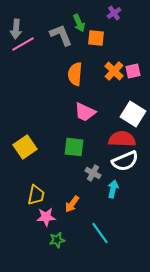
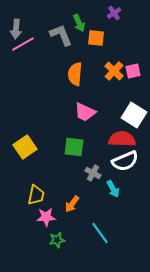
white square: moved 1 px right, 1 px down
cyan arrow: rotated 138 degrees clockwise
